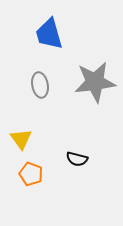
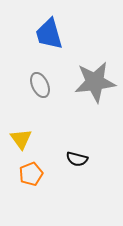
gray ellipse: rotated 15 degrees counterclockwise
orange pentagon: rotated 30 degrees clockwise
